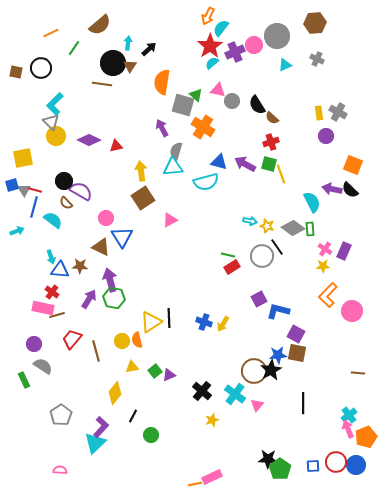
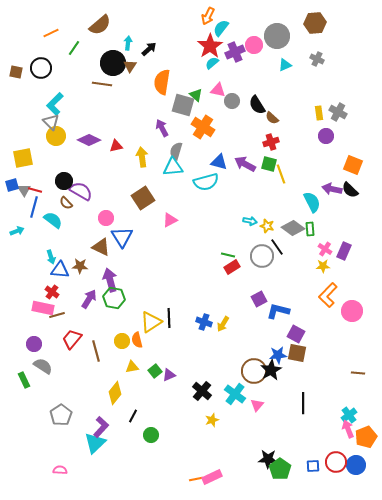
yellow arrow at (141, 171): moved 1 px right, 14 px up
orange line at (195, 484): moved 1 px right, 5 px up
